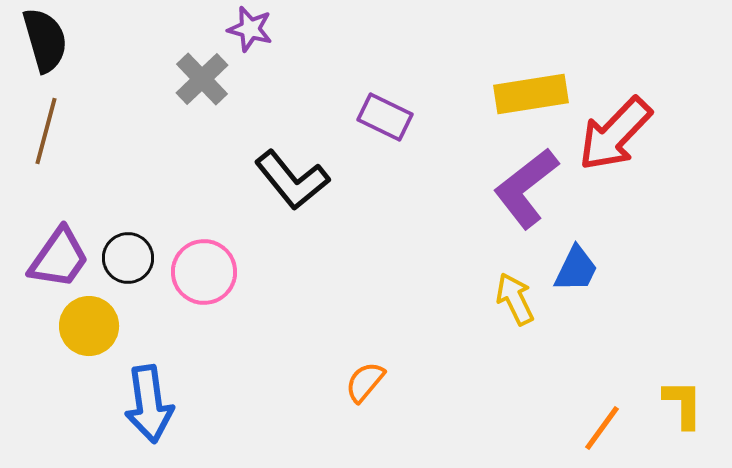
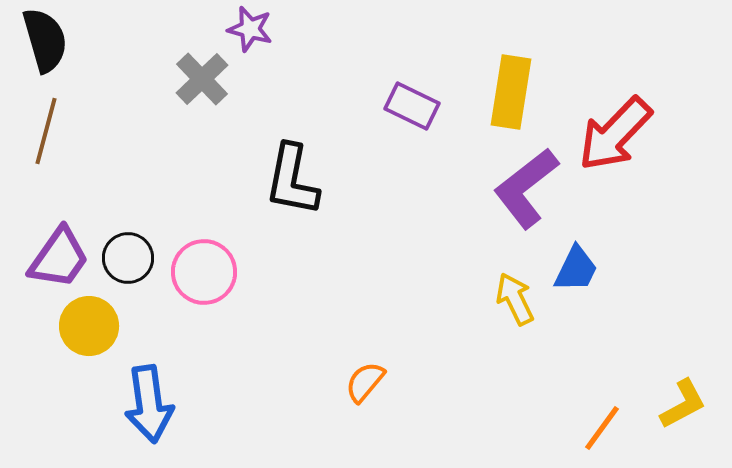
yellow rectangle: moved 20 px left, 2 px up; rotated 72 degrees counterclockwise
purple rectangle: moved 27 px right, 11 px up
black L-shape: rotated 50 degrees clockwise
yellow L-shape: rotated 62 degrees clockwise
